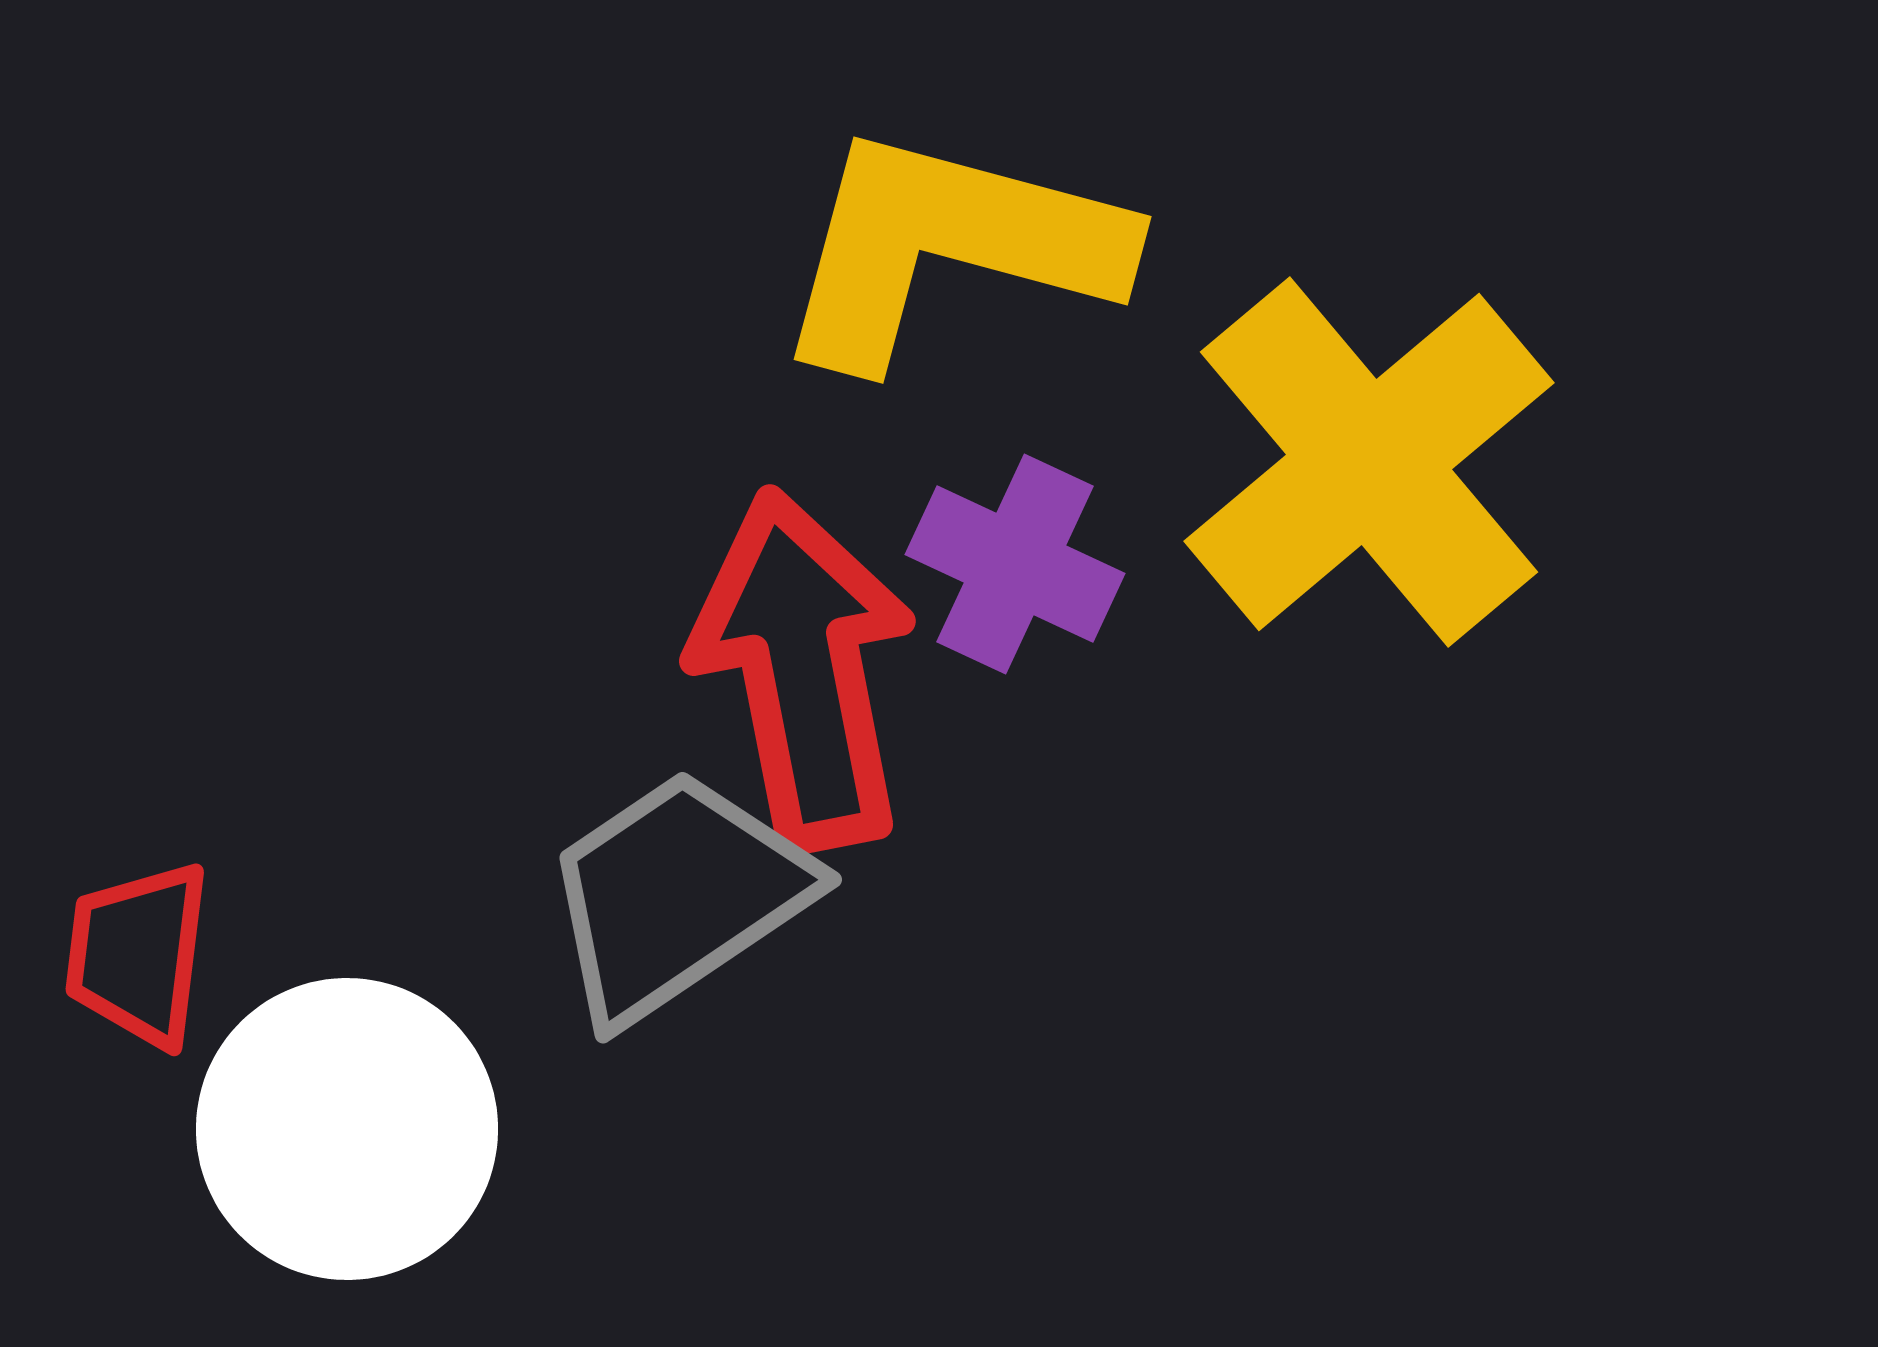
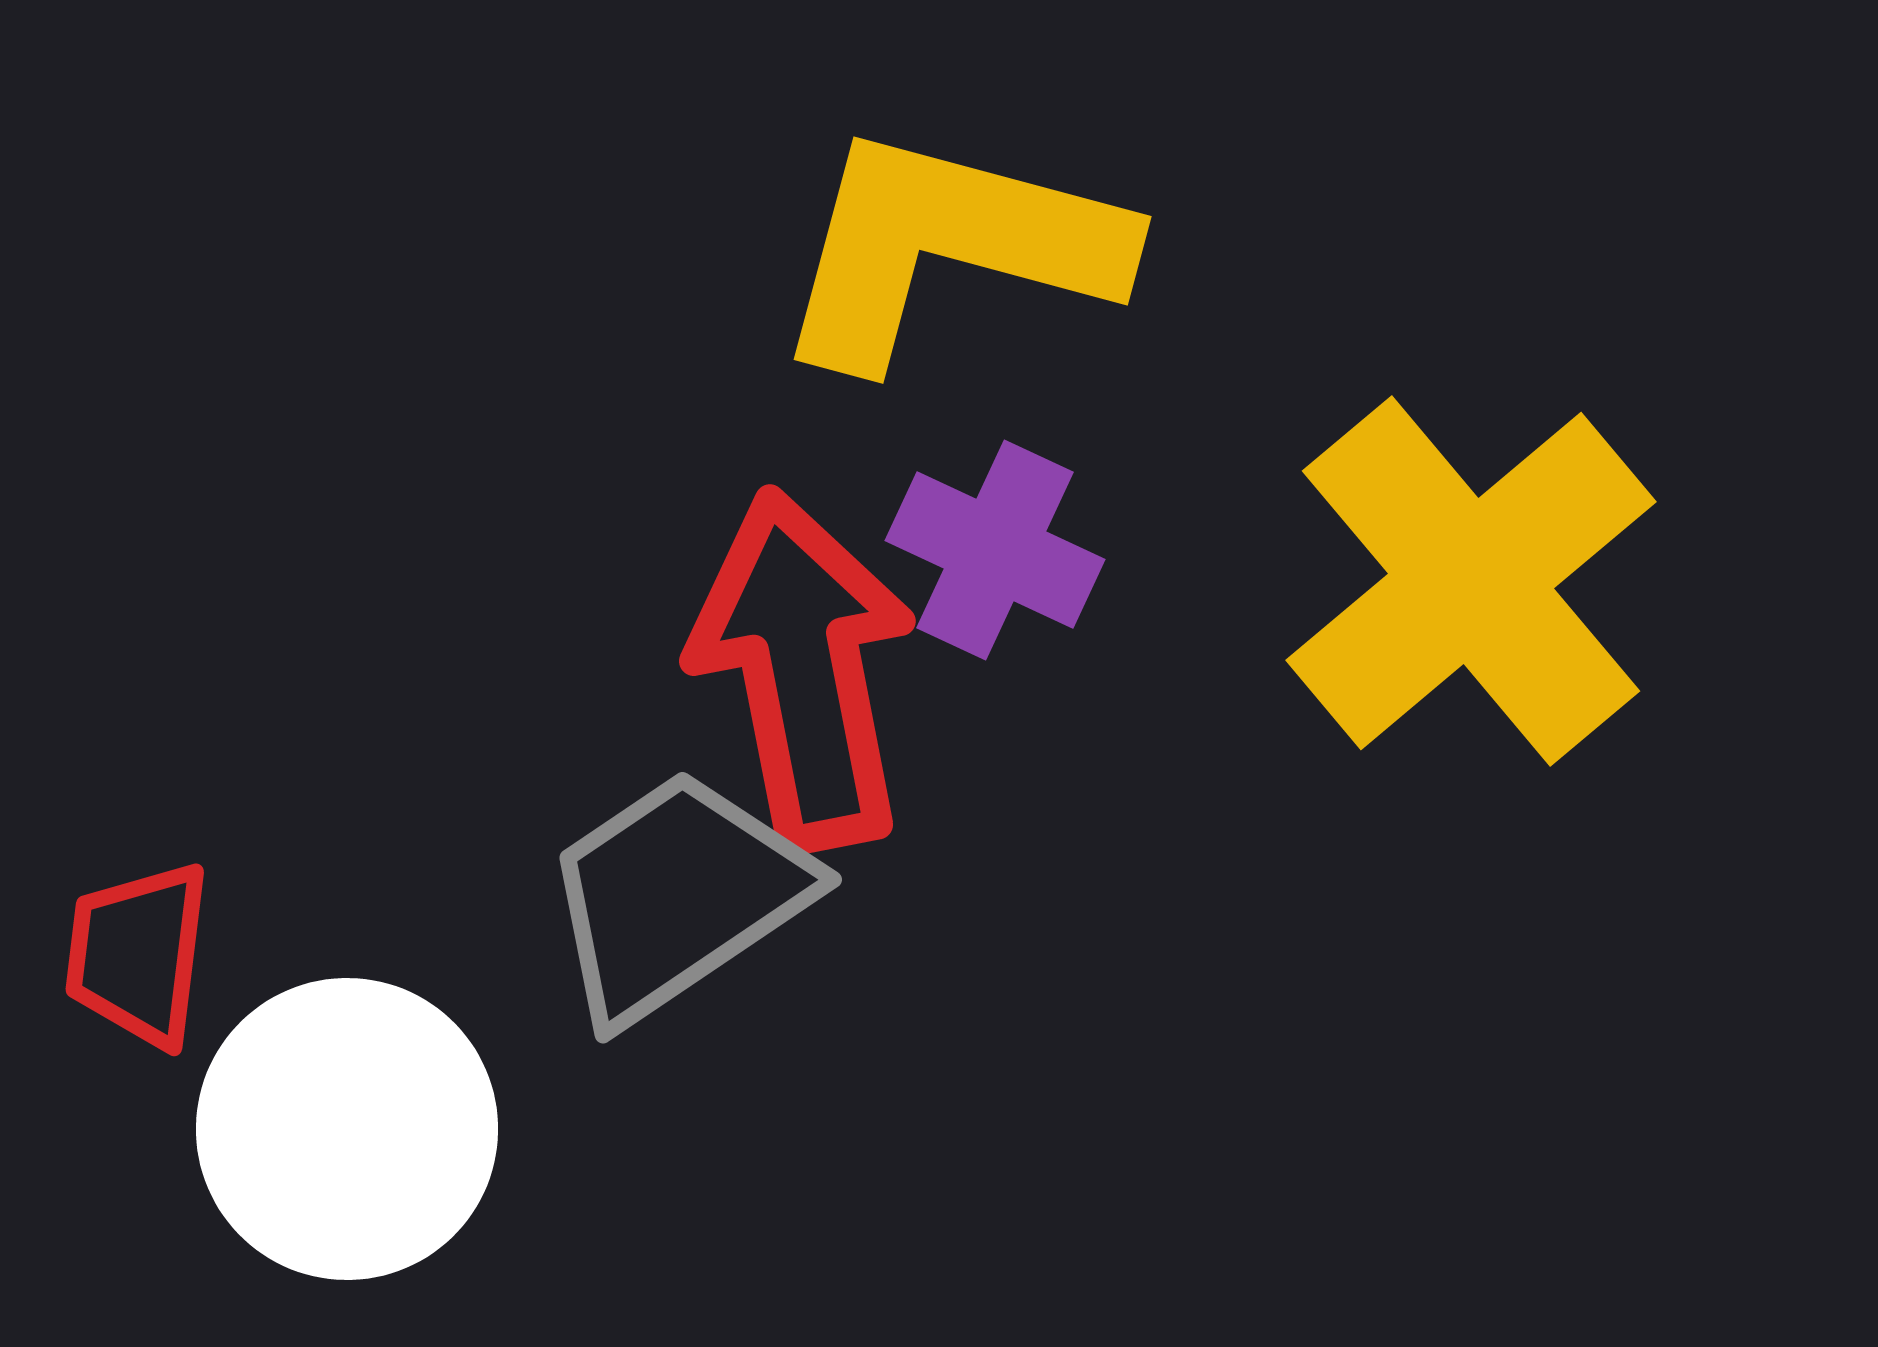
yellow cross: moved 102 px right, 119 px down
purple cross: moved 20 px left, 14 px up
